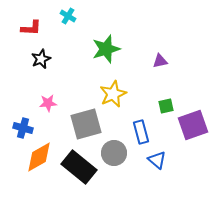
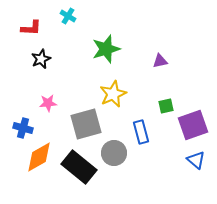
blue triangle: moved 39 px right
